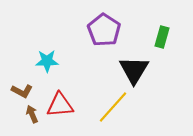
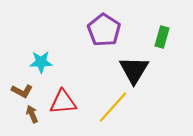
cyan star: moved 6 px left, 1 px down
red triangle: moved 3 px right, 3 px up
